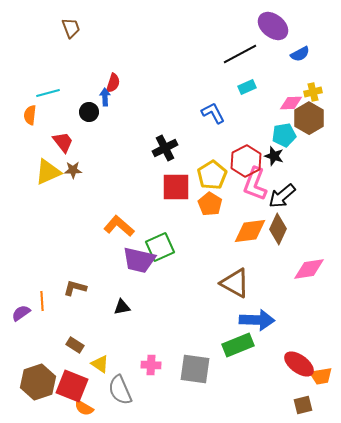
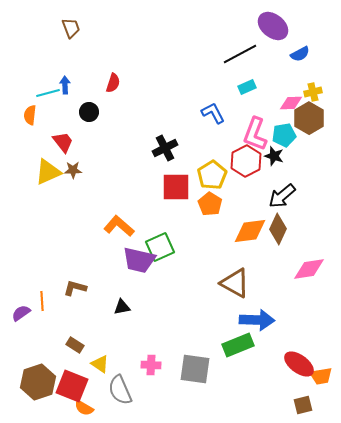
blue arrow at (105, 97): moved 40 px left, 12 px up
pink L-shape at (255, 184): moved 50 px up
